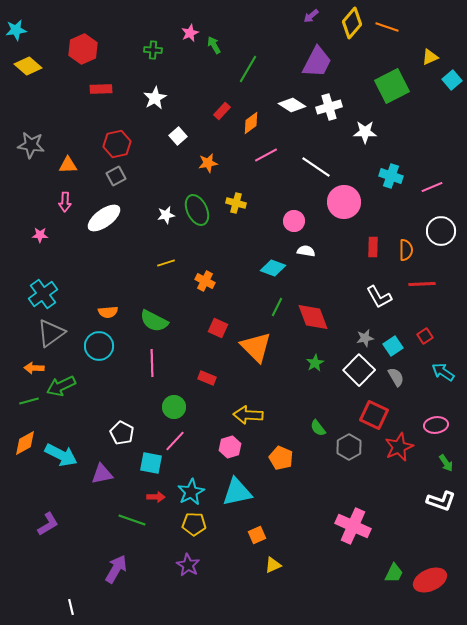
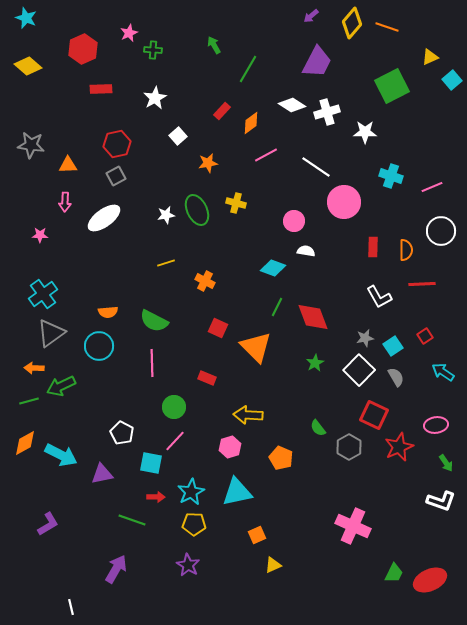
cyan star at (16, 30): moved 10 px right, 12 px up; rotated 30 degrees clockwise
pink star at (190, 33): moved 61 px left
white cross at (329, 107): moved 2 px left, 5 px down
